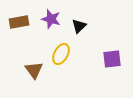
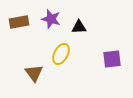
black triangle: moved 1 px down; rotated 42 degrees clockwise
brown triangle: moved 3 px down
